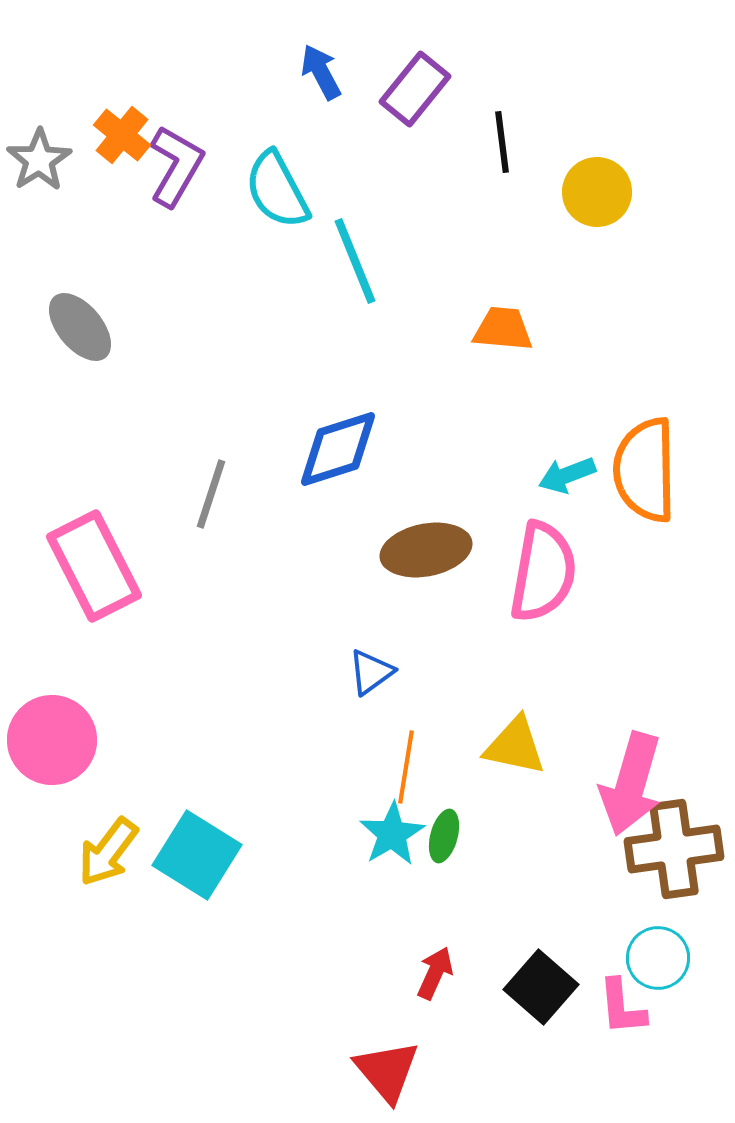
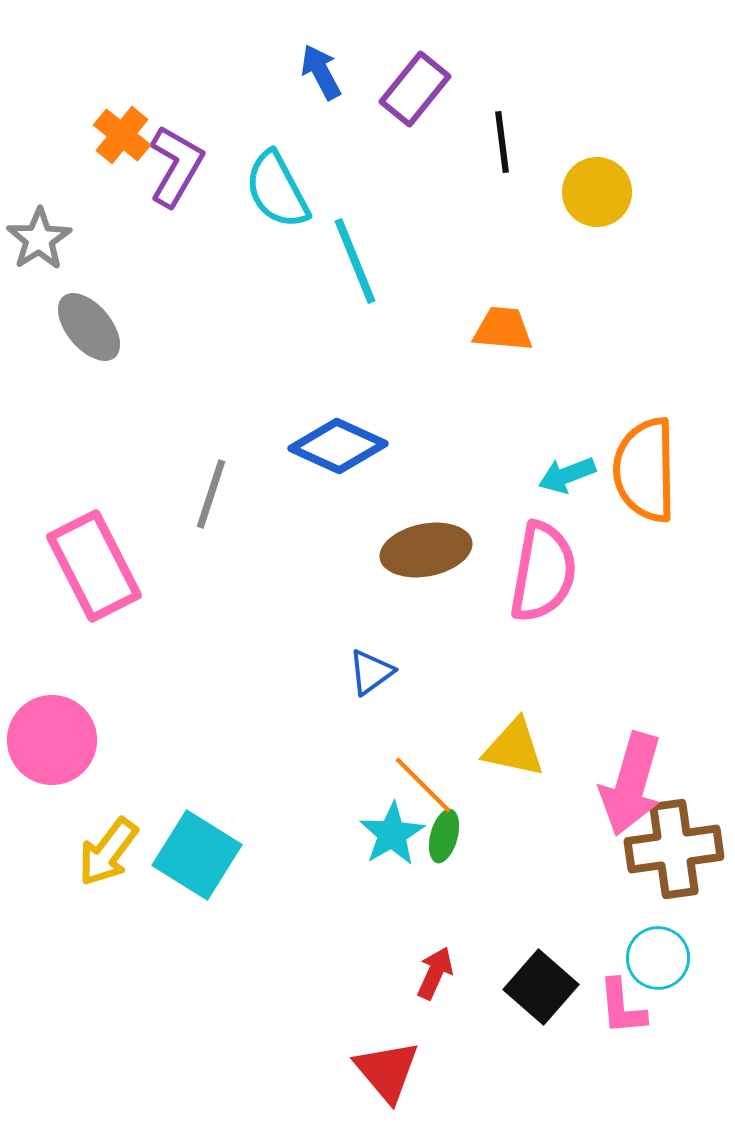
gray star: moved 79 px down
gray ellipse: moved 9 px right
blue diamond: moved 3 px up; rotated 42 degrees clockwise
yellow triangle: moved 1 px left, 2 px down
orange line: moved 17 px right, 18 px down; rotated 54 degrees counterclockwise
